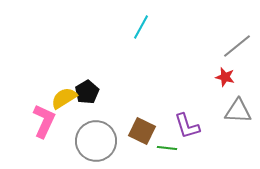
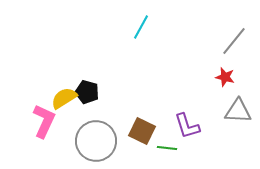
gray line: moved 3 px left, 5 px up; rotated 12 degrees counterclockwise
black pentagon: rotated 25 degrees counterclockwise
